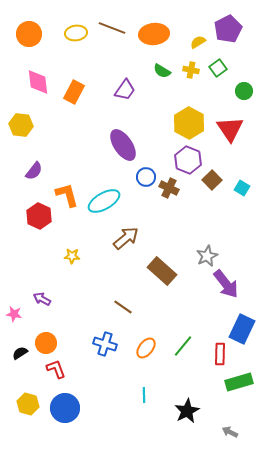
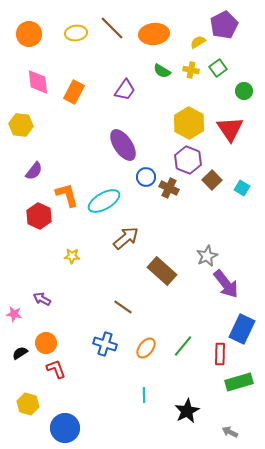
brown line at (112, 28): rotated 24 degrees clockwise
purple pentagon at (228, 29): moved 4 px left, 4 px up
blue circle at (65, 408): moved 20 px down
